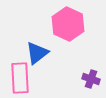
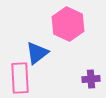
purple cross: rotated 24 degrees counterclockwise
